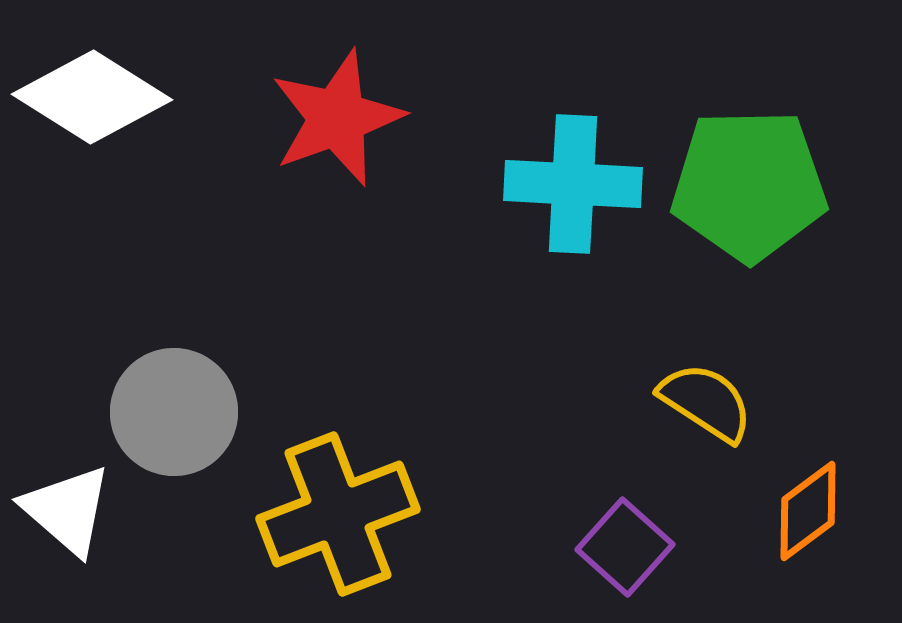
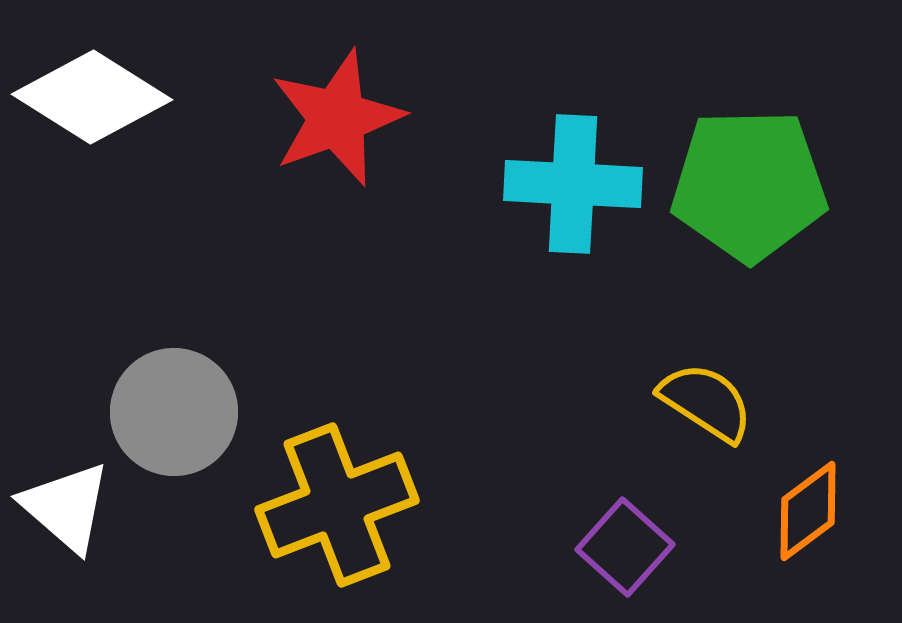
white triangle: moved 1 px left, 3 px up
yellow cross: moved 1 px left, 9 px up
